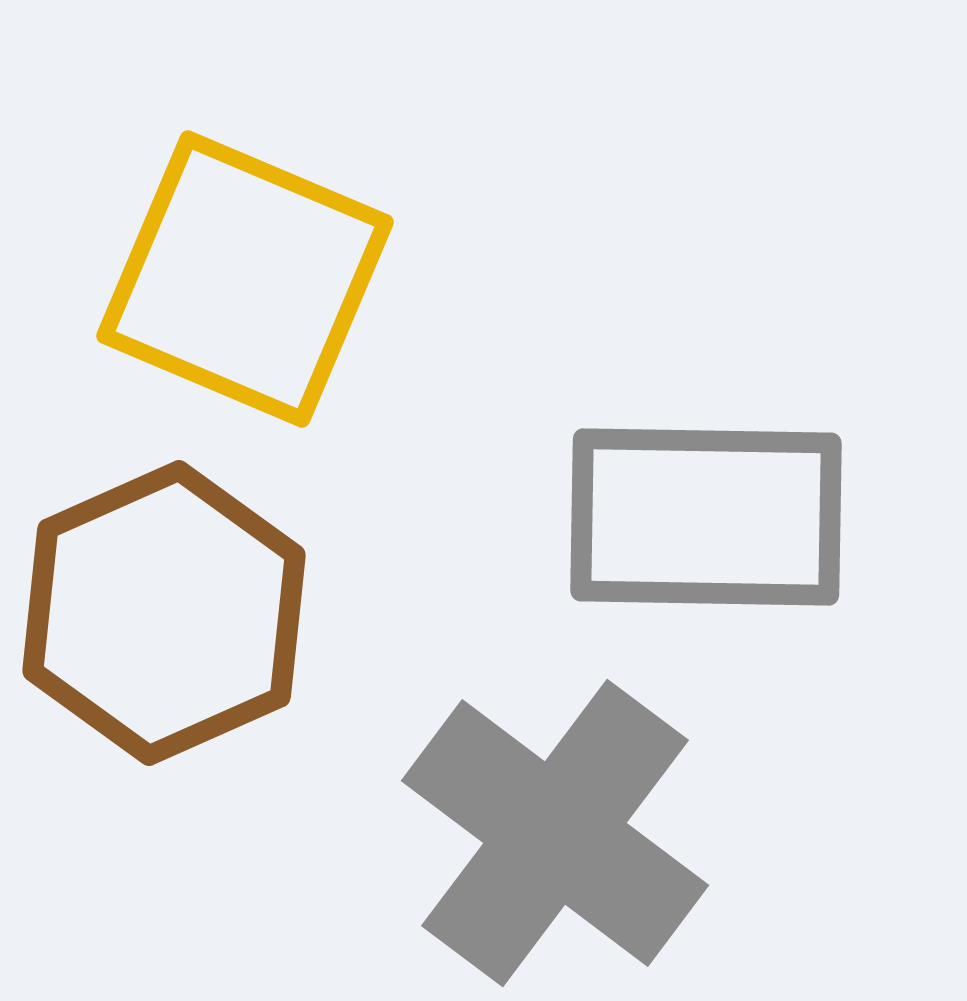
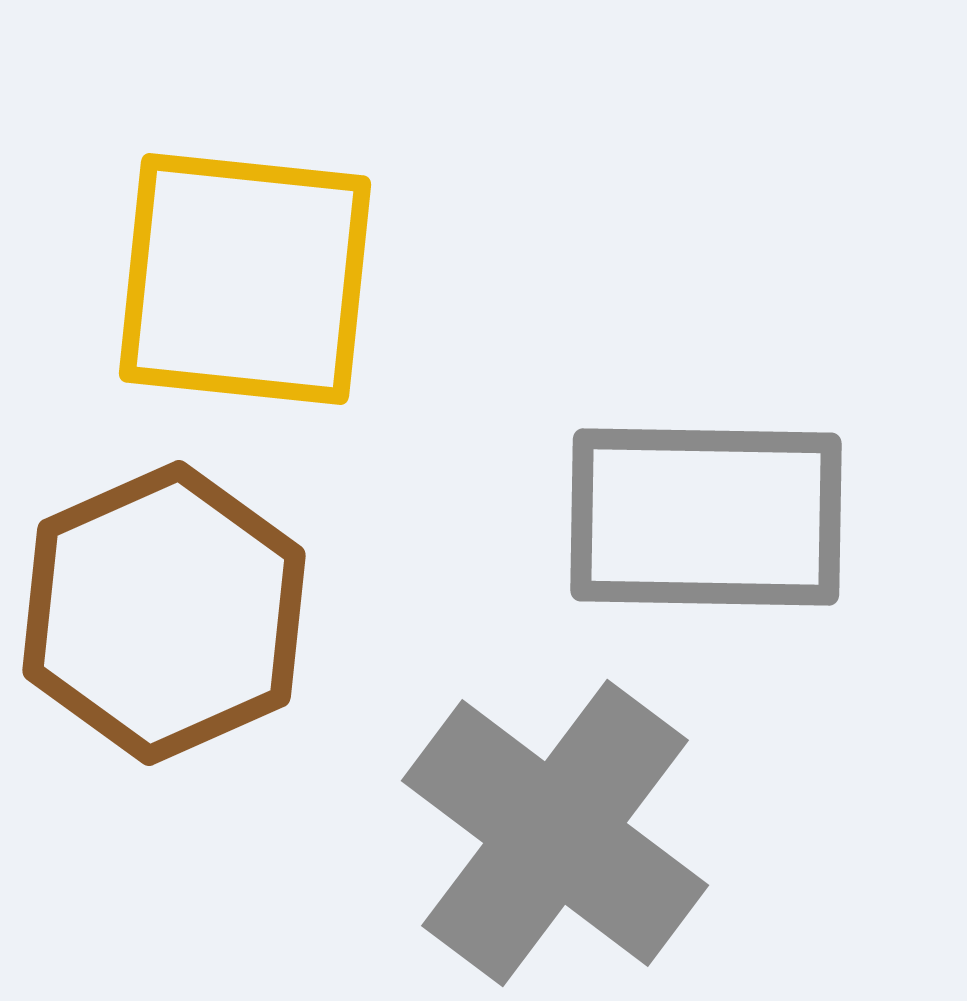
yellow square: rotated 17 degrees counterclockwise
